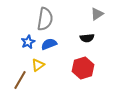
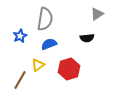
blue star: moved 8 px left, 6 px up
red hexagon: moved 14 px left, 1 px down
